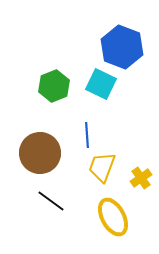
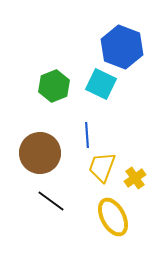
yellow cross: moved 6 px left
